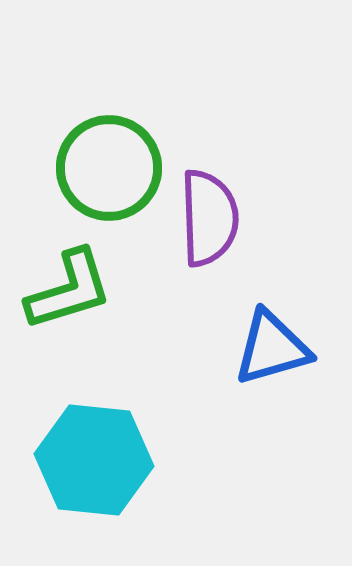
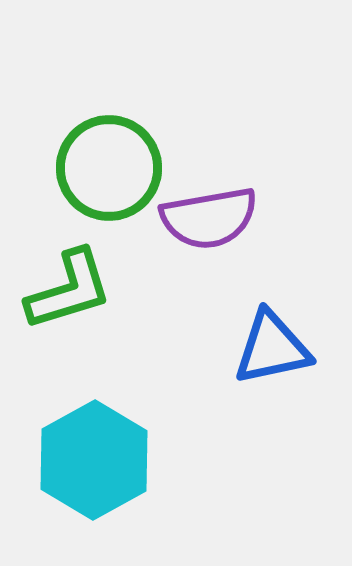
purple semicircle: rotated 82 degrees clockwise
blue triangle: rotated 4 degrees clockwise
cyan hexagon: rotated 25 degrees clockwise
